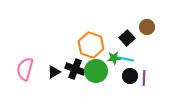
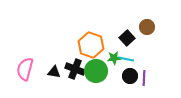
black triangle: rotated 40 degrees clockwise
